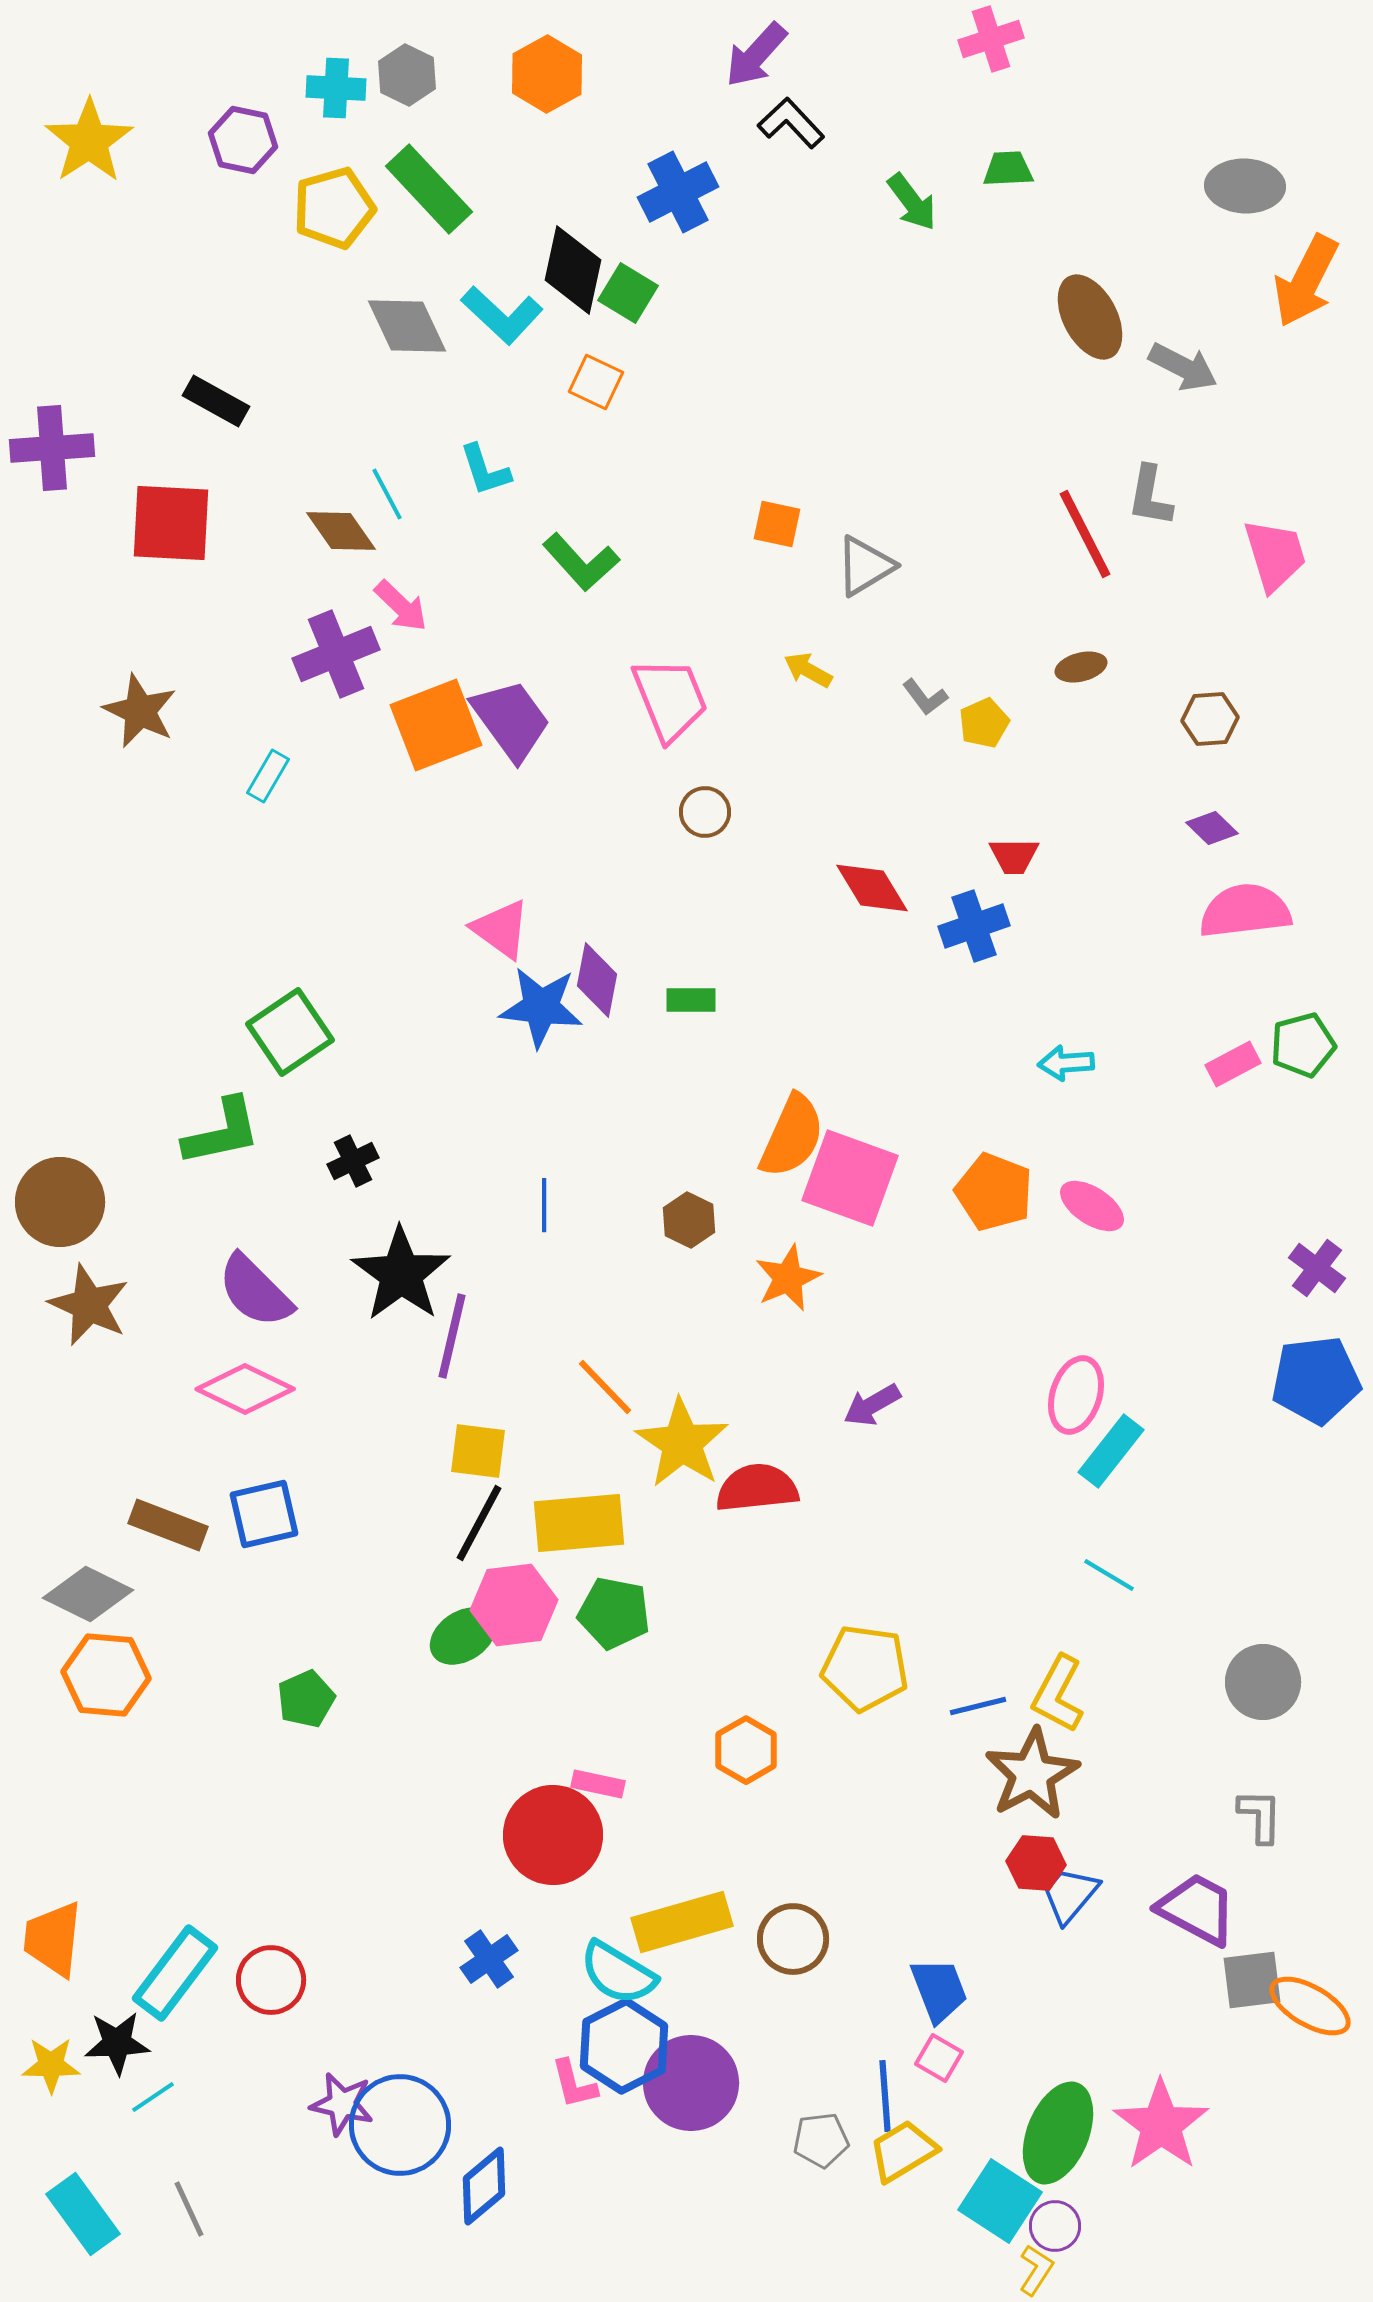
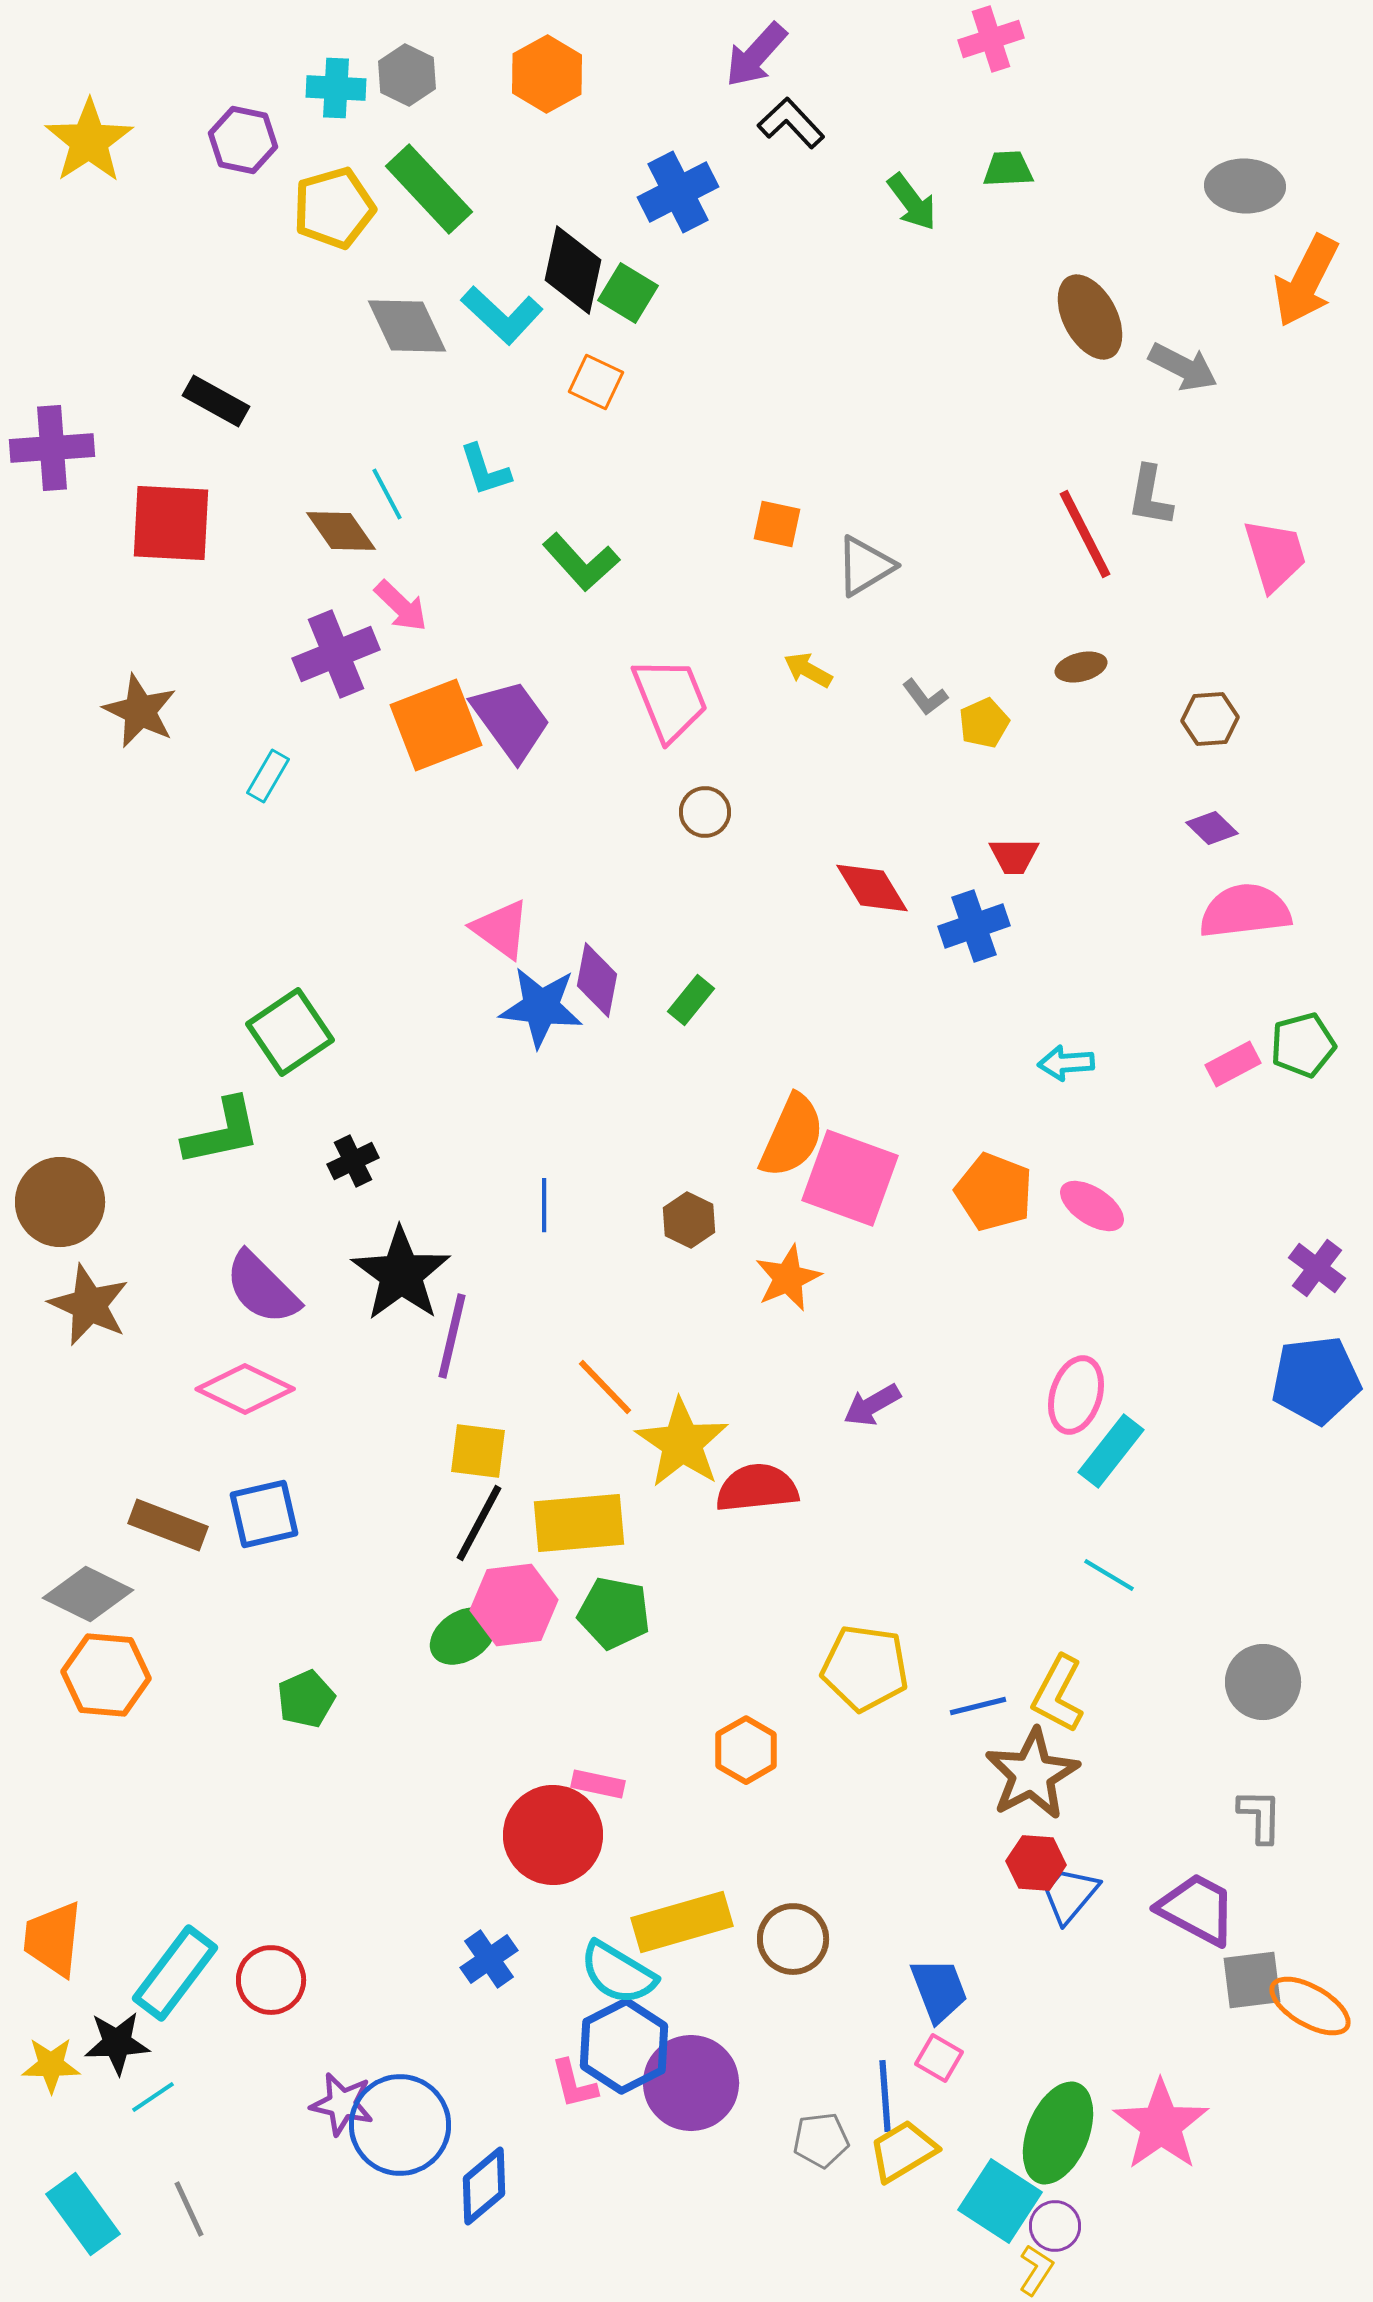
green rectangle at (691, 1000): rotated 51 degrees counterclockwise
purple semicircle at (255, 1291): moved 7 px right, 3 px up
